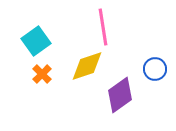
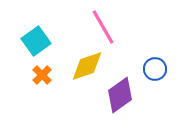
pink line: rotated 21 degrees counterclockwise
orange cross: moved 1 px down
